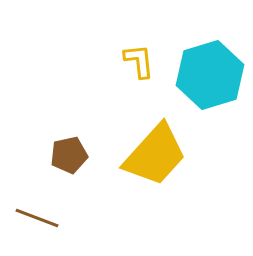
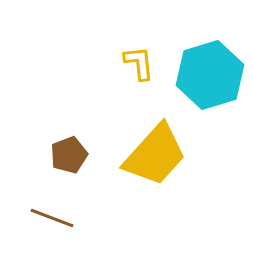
yellow L-shape: moved 2 px down
brown pentagon: rotated 9 degrees counterclockwise
brown line: moved 15 px right
